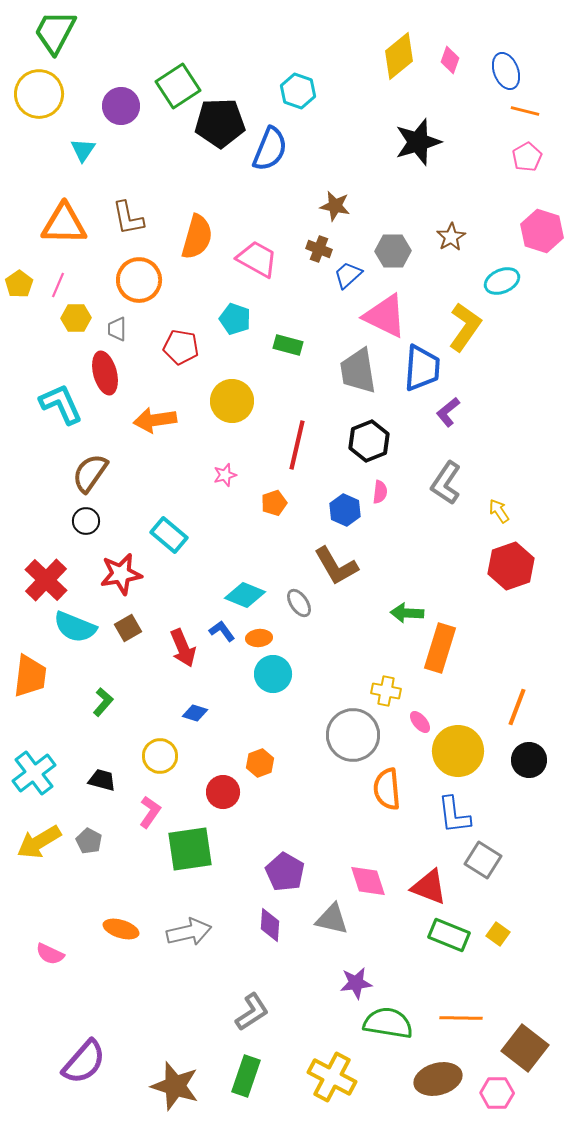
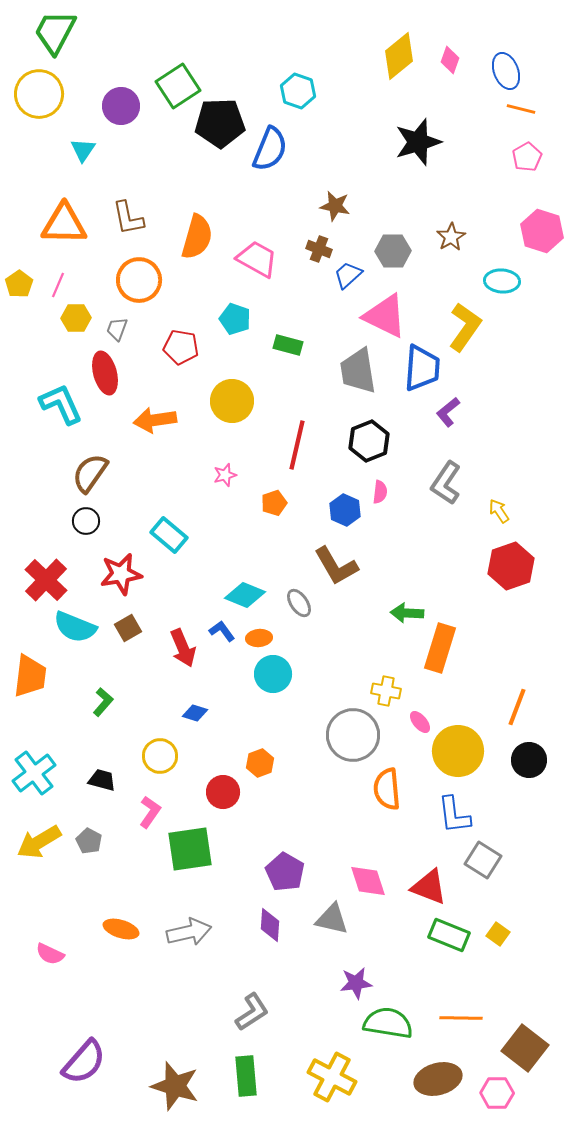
orange line at (525, 111): moved 4 px left, 2 px up
cyan ellipse at (502, 281): rotated 28 degrees clockwise
gray trapezoid at (117, 329): rotated 20 degrees clockwise
green rectangle at (246, 1076): rotated 24 degrees counterclockwise
